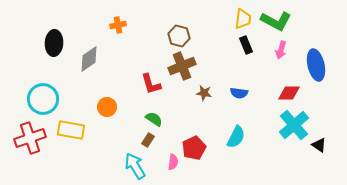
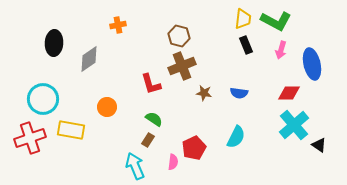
blue ellipse: moved 4 px left, 1 px up
cyan arrow: rotated 8 degrees clockwise
